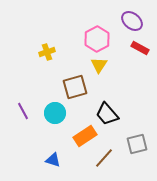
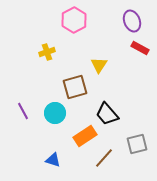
purple ellipse: rotated 30 degrees clockwise
pink hexagon: moved 23 px left, 19 px up
